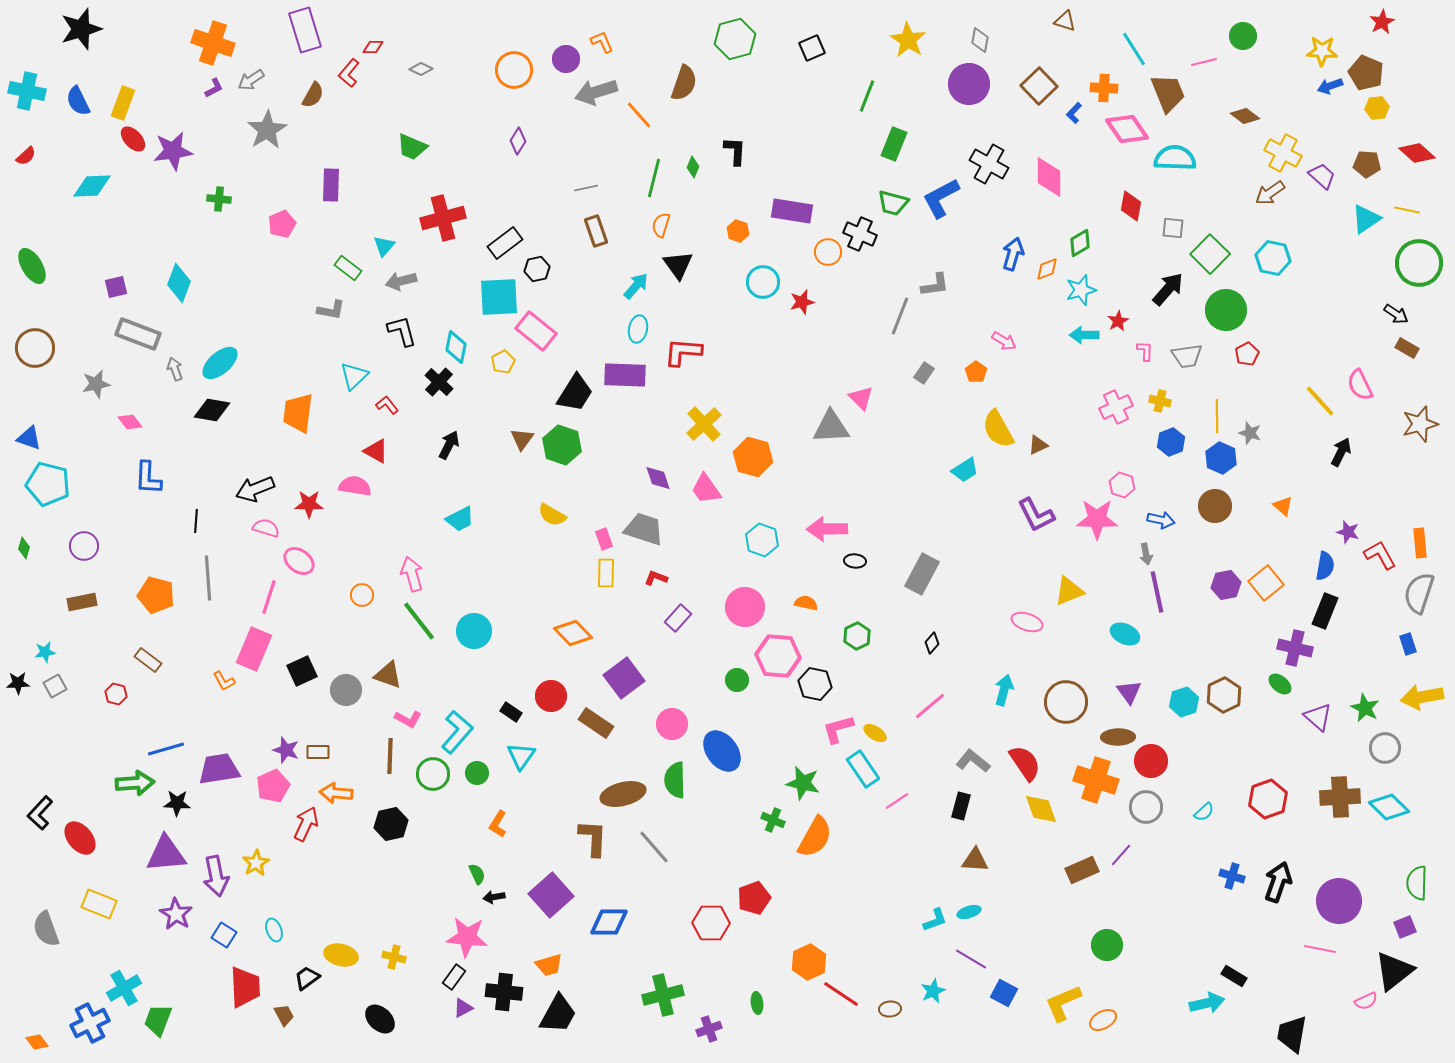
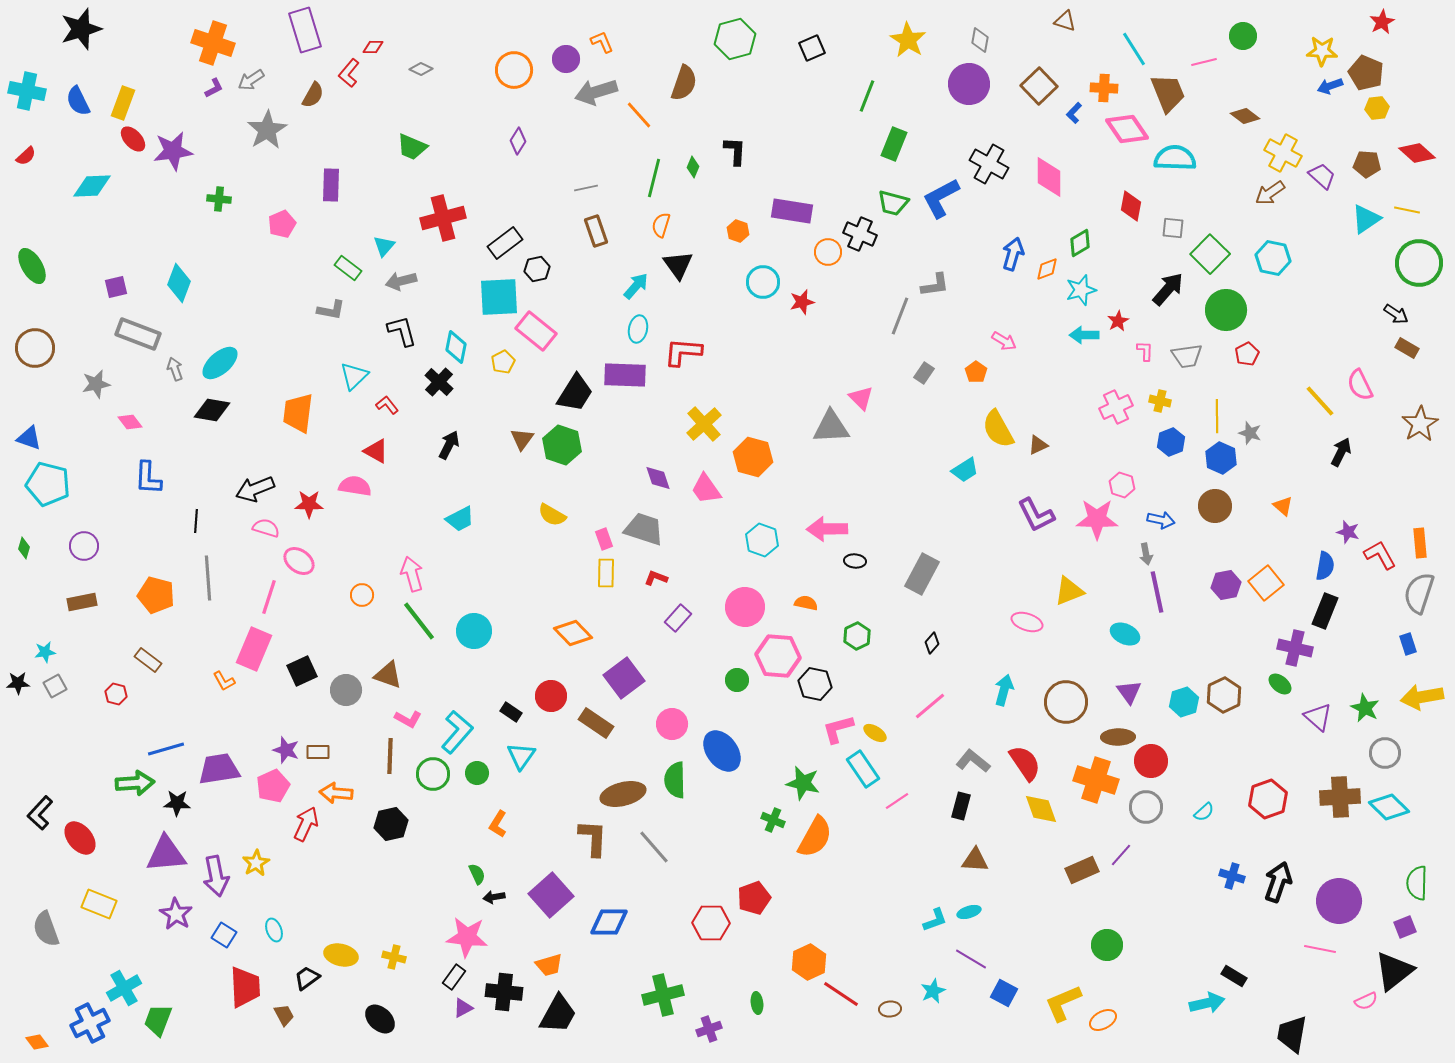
brown star at (1420, 424): rotated 15 degrees counterclockwise
gray circle at (1385, 748): moved 5 px down
